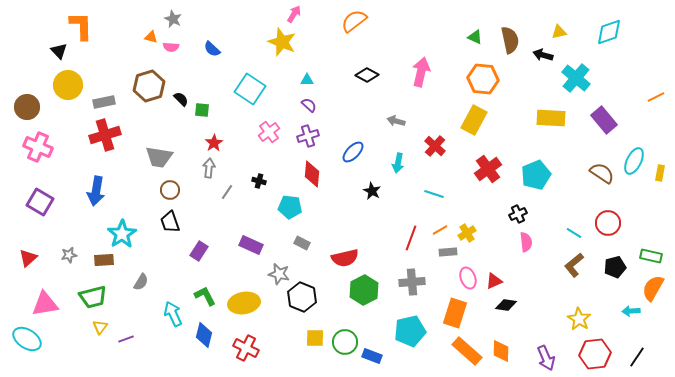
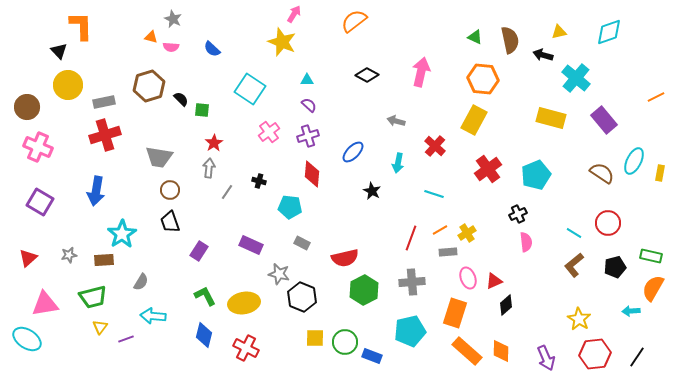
yellow rectangle at (551, 118): rotated 12 degrees clockwise
black diamond at (506, 305): rotated 50 degrees counterclockwise
cyan arrow at (173, 314): moved 20 px left, 2 px down; rotated 60 degrees counterclockwise
